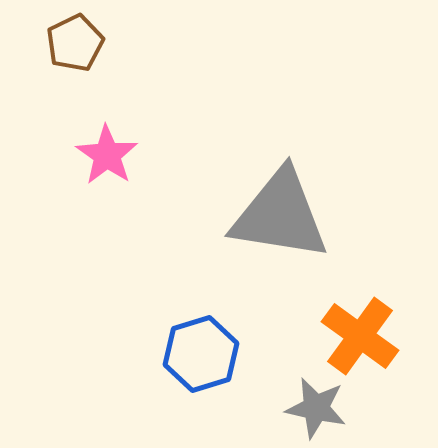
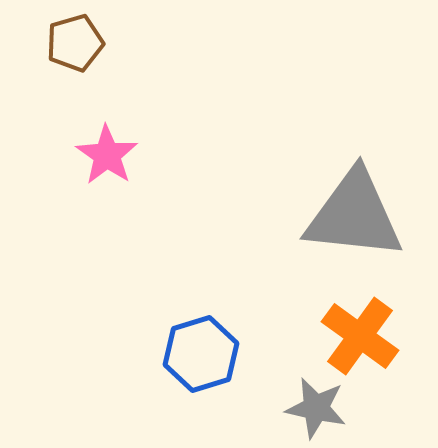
brown pentagon: rotated 10 degrees clockwise
gray triangle: moved 74 px right; rotated 3 degrees counterclockwise
